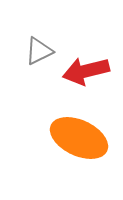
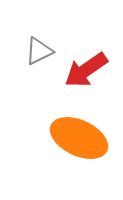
red arrow: moved 1 px up; rotated 21 degrees counterclockwise
